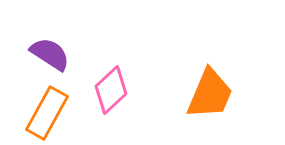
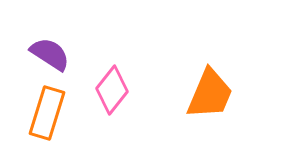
pink diamond: moved 1 px right; rotated 9 degrees counterclockwise
orange rectangle: rotated 12 degrees counterclockwise
